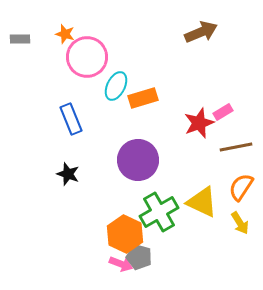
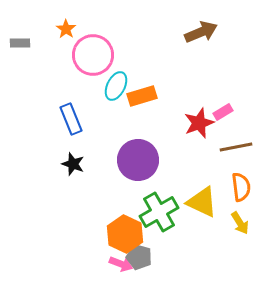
orange star: moved 1 px right, 5 px up; rotated 18 degrees clockwise
gray rectangle: moved 4 px down
pink circle: moved 6 px right, 2 px up
orange rectangle: moved 1 px left, 2 px up
black star: moved 5 px right, 10 px up
orange semicircle: rotated 140 degrees clockwise
